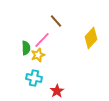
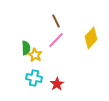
brown line: rotated 16 degrees clockwise
pink line: moved 14 px right
yellow star: moved 3 px left; rotated 24 degrees counterclockwise
red star: moved 7 px up
